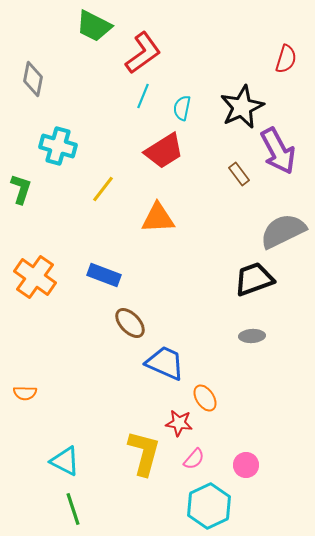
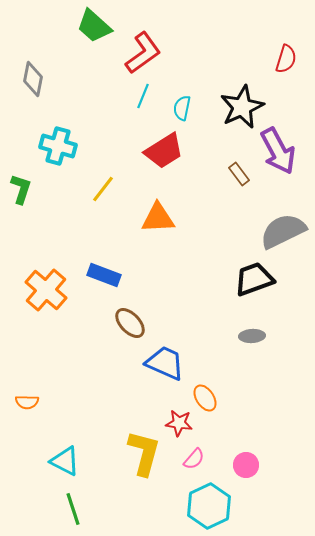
green trapezoid: rotated 15 degrees clockwise
orange cross: moved 11 px right, 13 px down; rotated 6 degrees clockwise
orange semicircle: moved 2 px right, 9 px down
